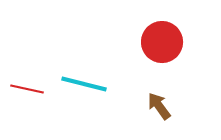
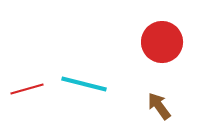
red line: rotated 28 degrees counterclockwise
